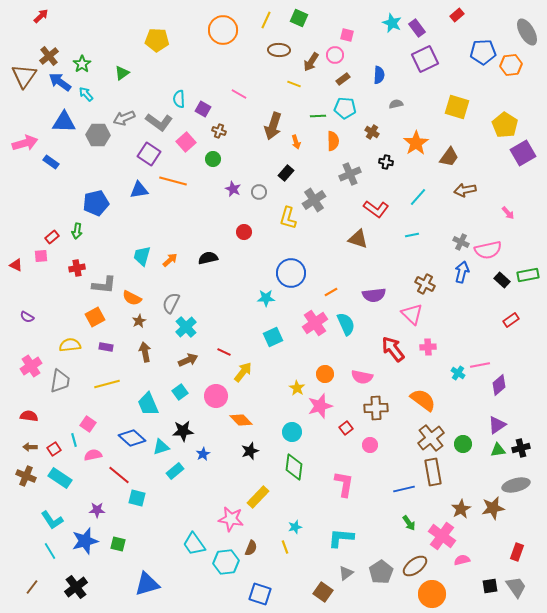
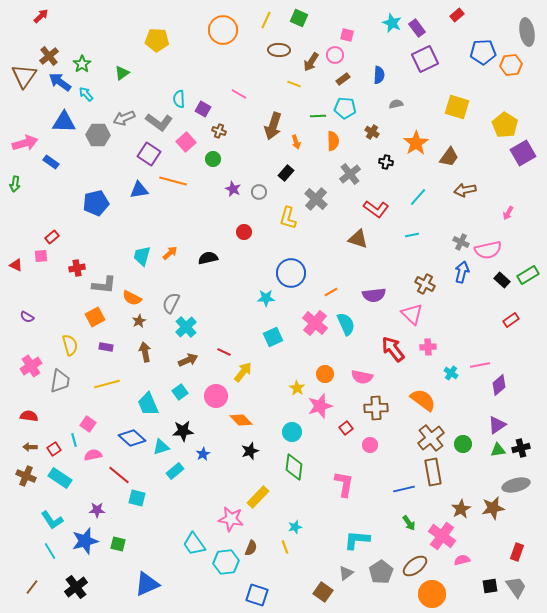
gray ellipse at (527, 32): rotated 20 degrees clockwise
gray cross at (350, 174): rotated 15 degrees counterclockwise
gray cross at (314, 200): moved 2 px right, 1 px up; rotated 15 degrees counterclockwise
pink arrow at (508, 213): rotated 72 degrees clockwise
green arrow at (77, 231): moved 62 px left, 47 px up
orange arrow at (170, 260): moved 7 px up
green rectangle at (528, 275): rotated 20 degrees counterclockwise
pink cross at (315, 323): rotated 15 degrees counterclockwise
yellow semicircle at (70, 345): rotated 80 degrees clockwise
cyan cross at (458, 373): moved 7 px left
cyan L-shape at (341, 538): moved 16 px right, 2 px down
blue triangle at (147, 584): rotated 8 degrees counterclockwise
blue square at (260, 594): moved 3 px left, 1 px down
